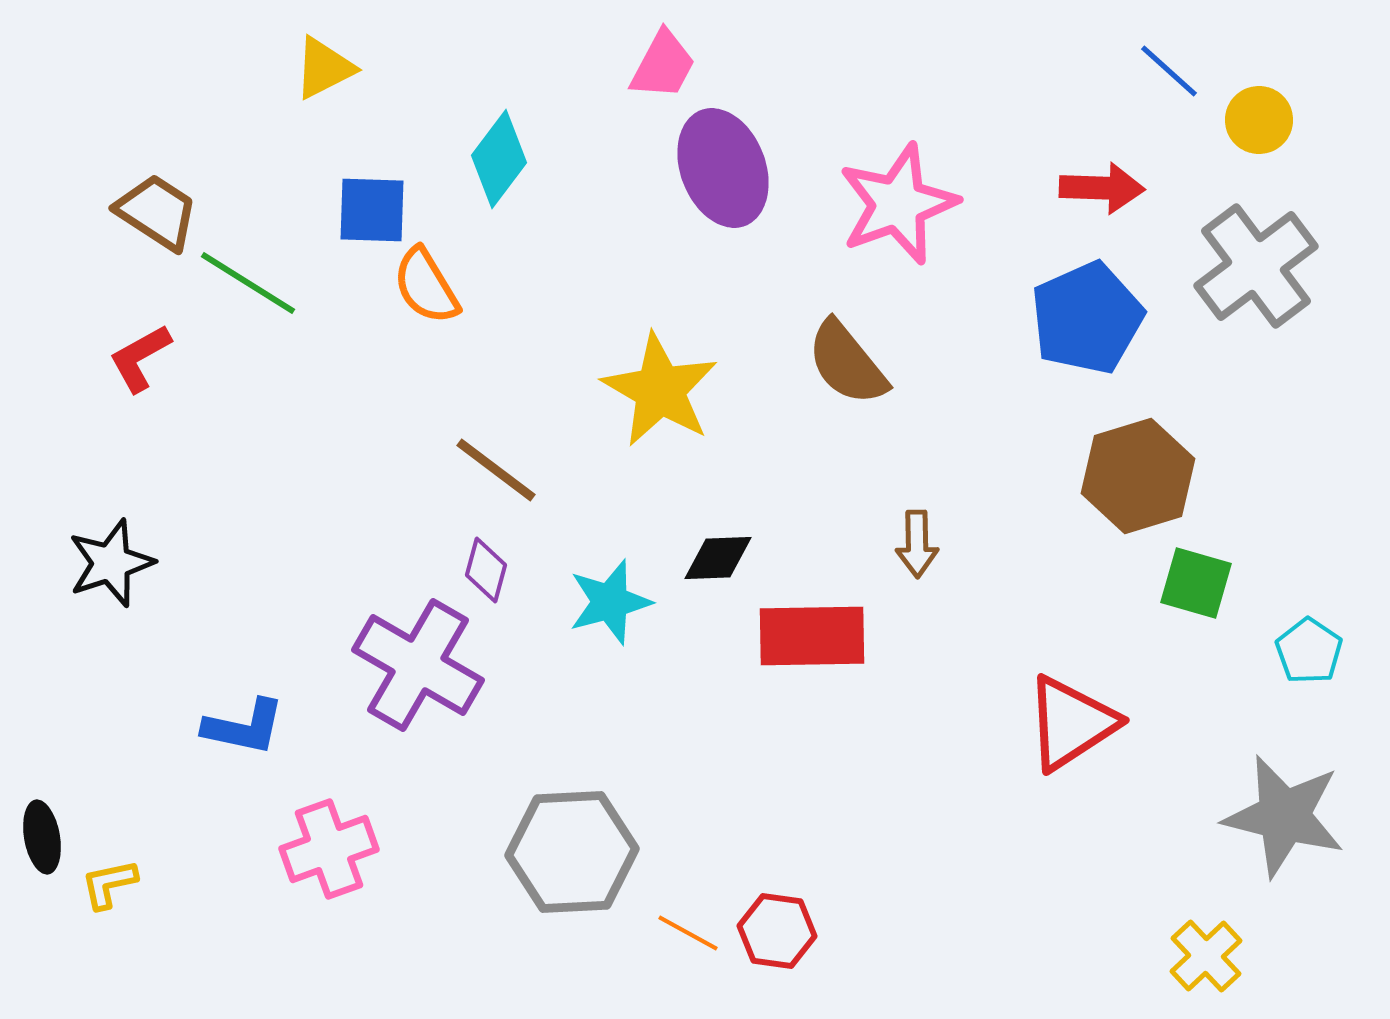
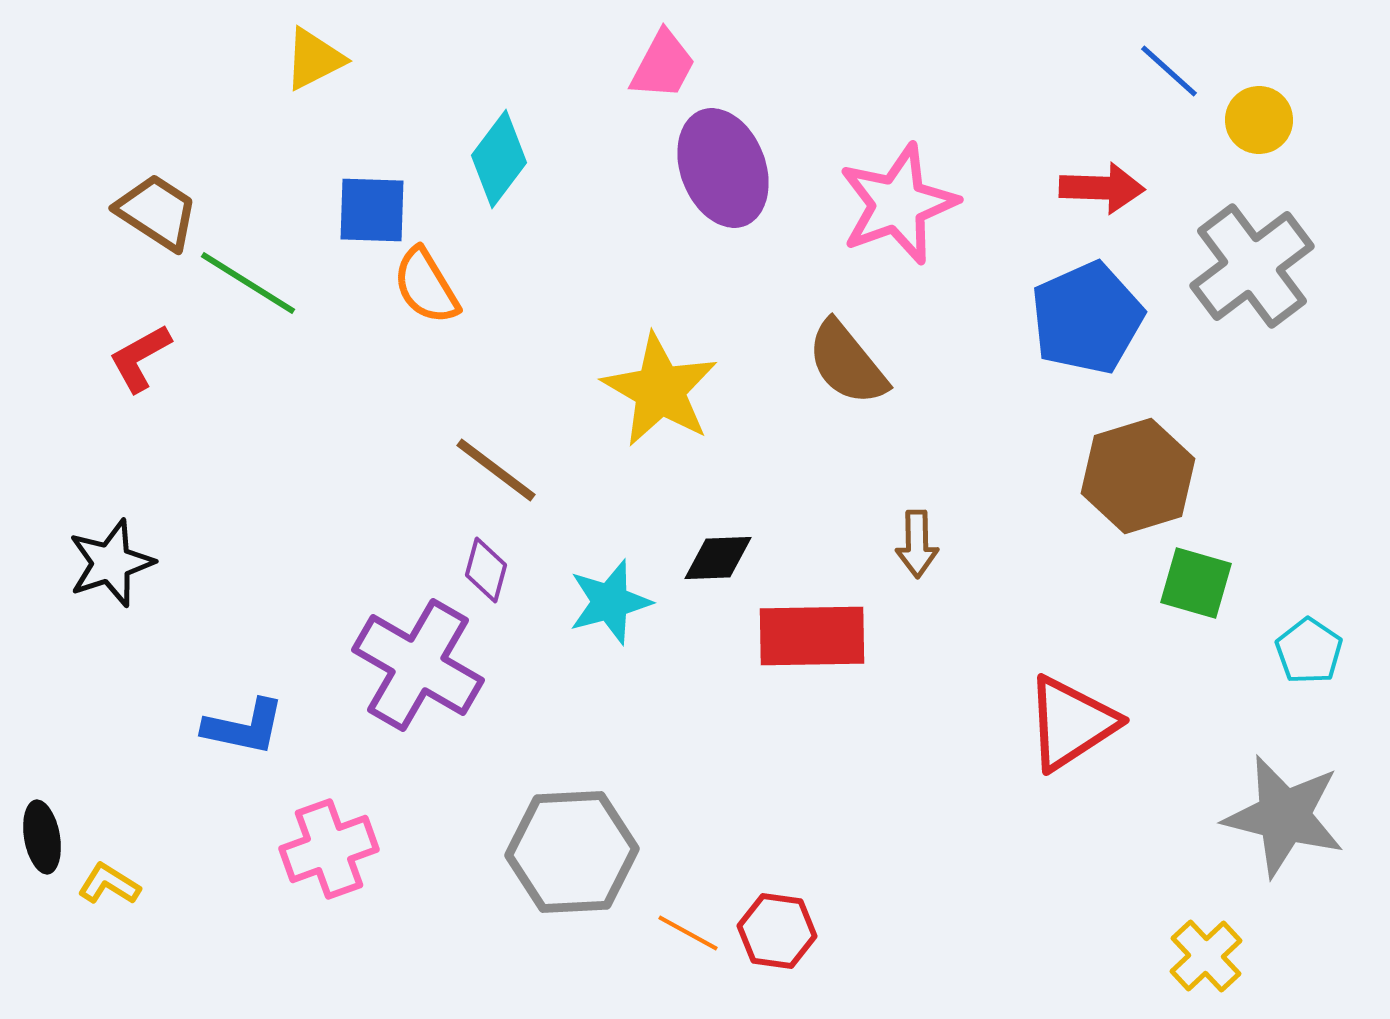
yellow triangle: moved 10 px left, 9 px up
gray cross: moved 4 px left
yellow L-shape: rotated 44 degrees clockwise
